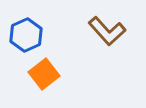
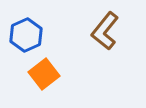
brown L-shape: moved 2 px left; rotated 81 degrees clockwise
